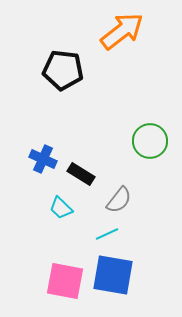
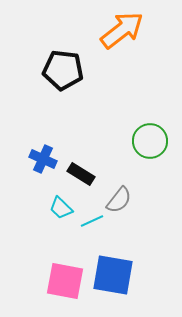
orange arrow: moved 1 px up
cyan line: moved 15 px left, 13 px up
